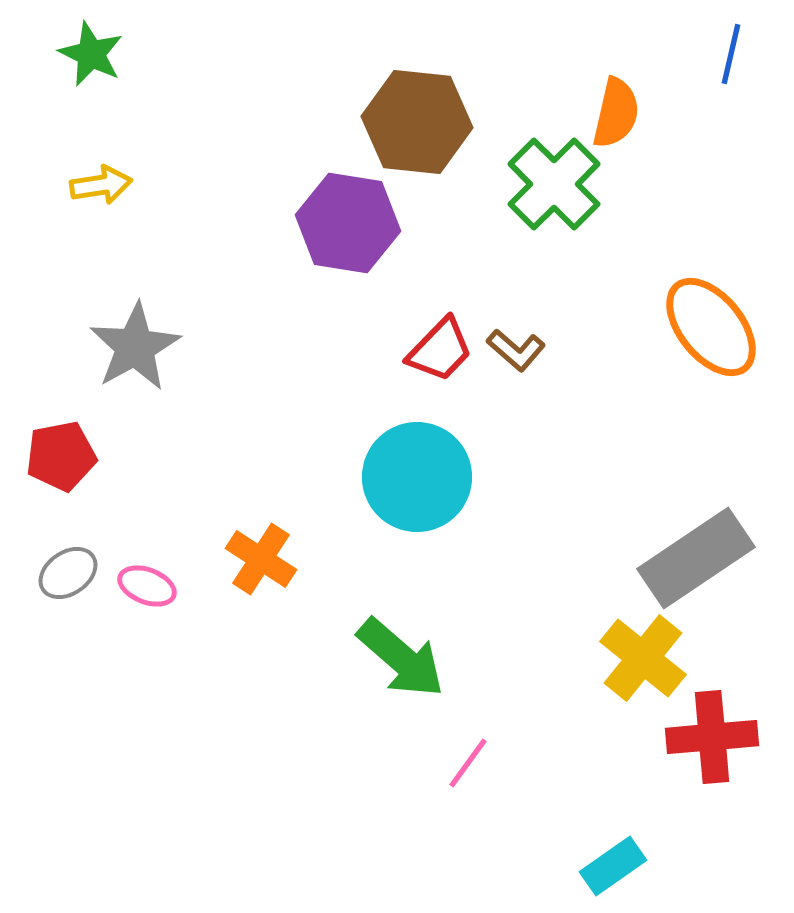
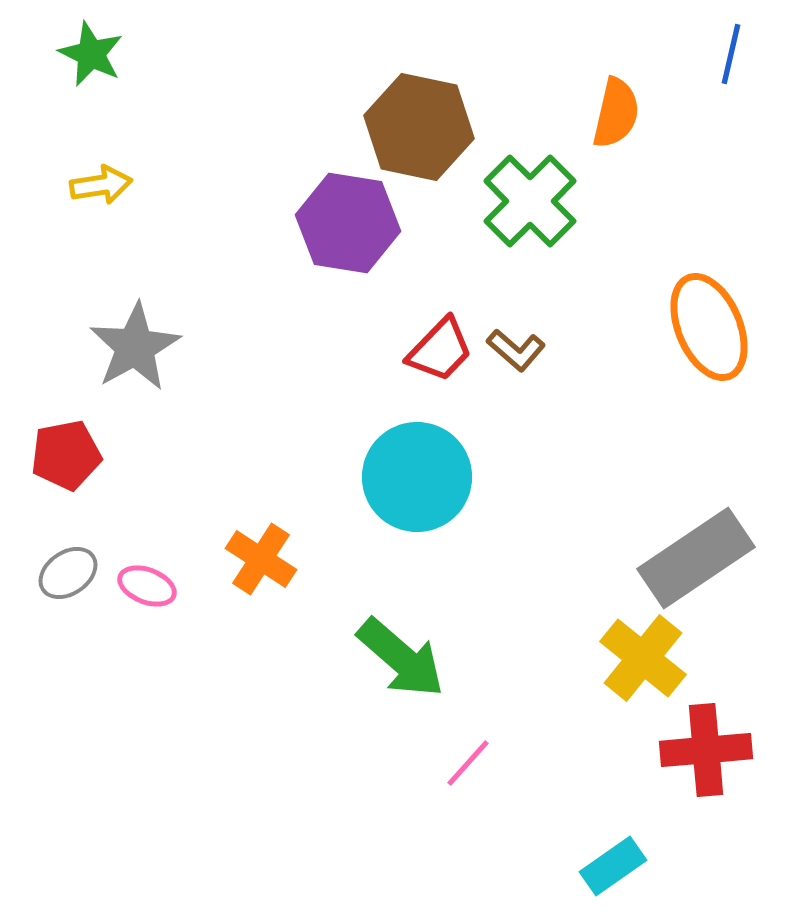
brown hexagon: moved 2 px right, 5 px down; rotated 6 degrees clockwise
green cross: moved 24 px left, 17 px down
orange ellipse: moved 2 px left; rotated 16 degrees clockwise
red pentagon: moved 5 px right, 1 px up
red cross: moved 6 px left, 13 px down
pink line: rotated 6 degrees clockwise
